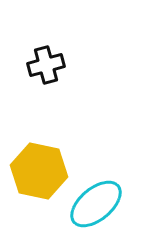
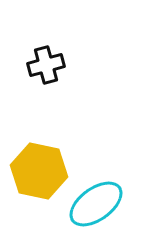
cyan ellipse: rotated 4 degrees clockwise
